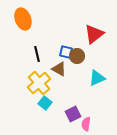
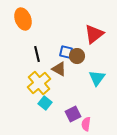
cyan triangle: rotated 30 degrees counterclockwise
